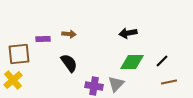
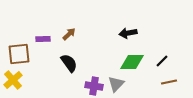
brown arrow: rotated 48 degrees counterclockwise
